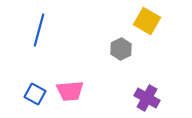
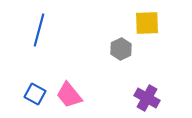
yellow square: moved 2 px down; rotated 32 degrees counterclockwise
pink trapezoid: moved 1 px left, 4 px down; rotated 56 degrees clockwise
